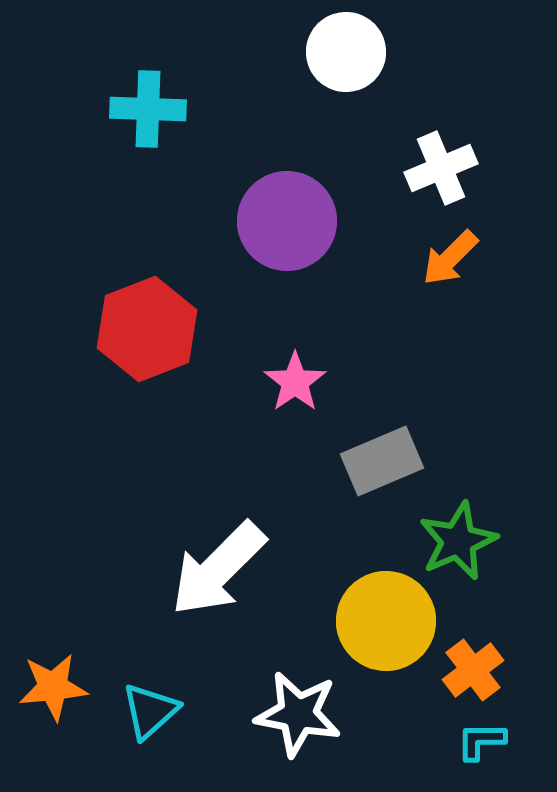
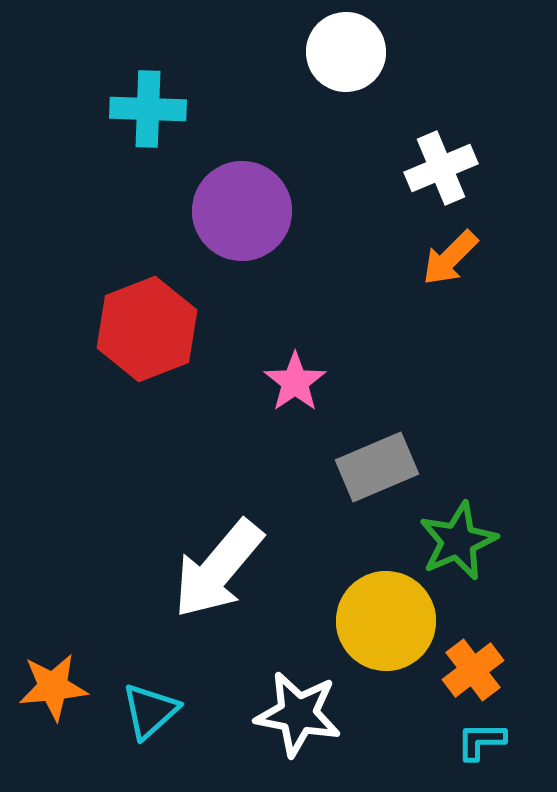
purple circle: moved 45 px left, 10 px up
gray rectangle: moved 5 px left, 6 px down
white arrow: rotated 5 degrees counterclockwise
